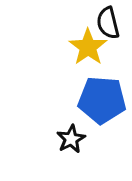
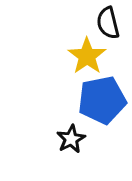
yellow star: moved 1 px left, 9 px down
blue pentagon: rotated 15 degrees counterclockwise
